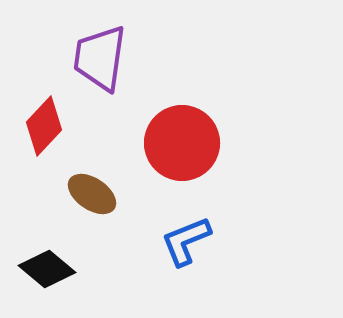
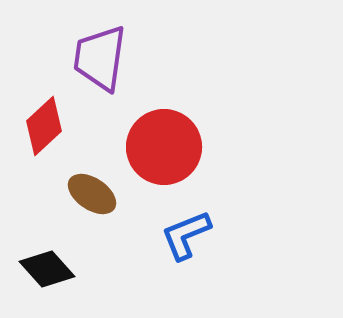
red diamond: rotated 4 degrees clockwise
red circle: moved 18 px left, 4 px down
blue L-shape: moved 6 px up
black diamond: rotated 8 degrees clockwise
